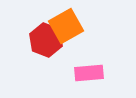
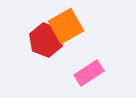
pink rectangle: rotated 28 degrees counterclockwise
